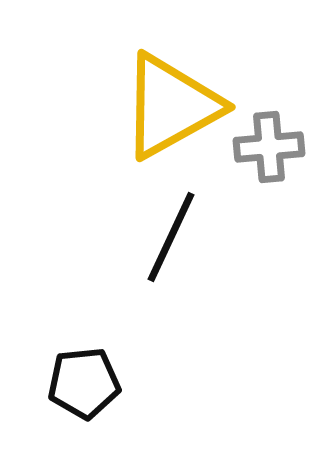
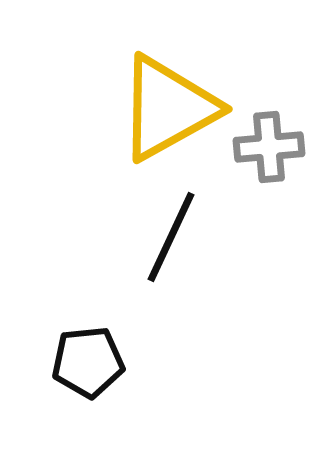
yellow triangle: moved 3 px left, 2 px down
black pentagon: moved 4 px right, 21 px up
